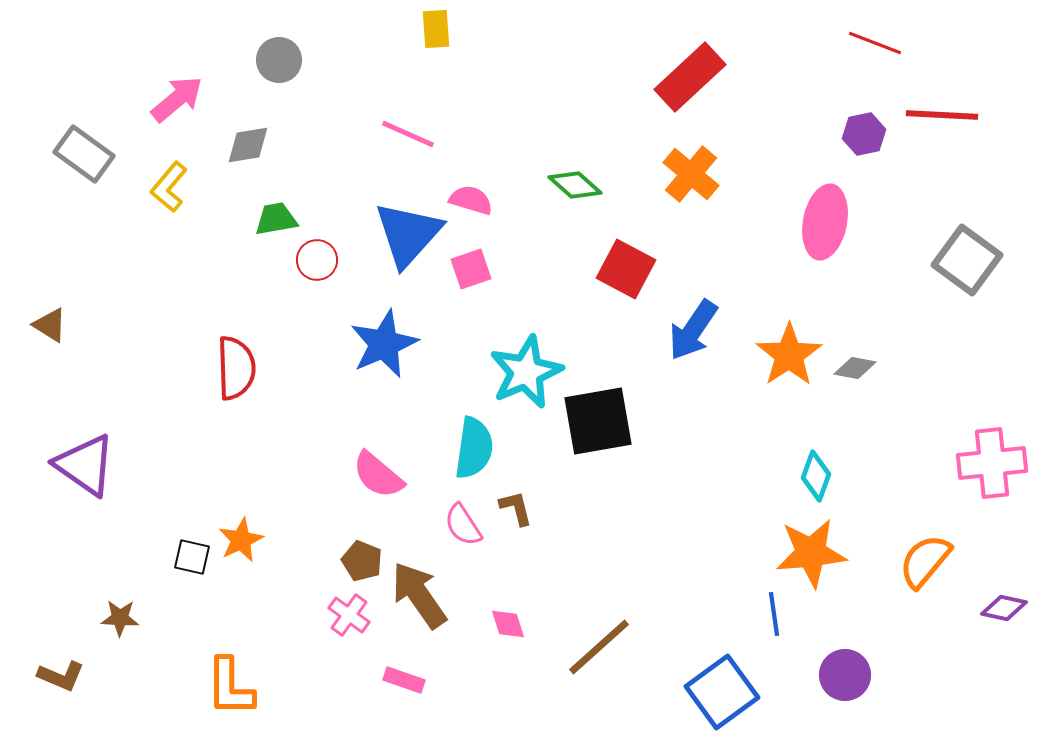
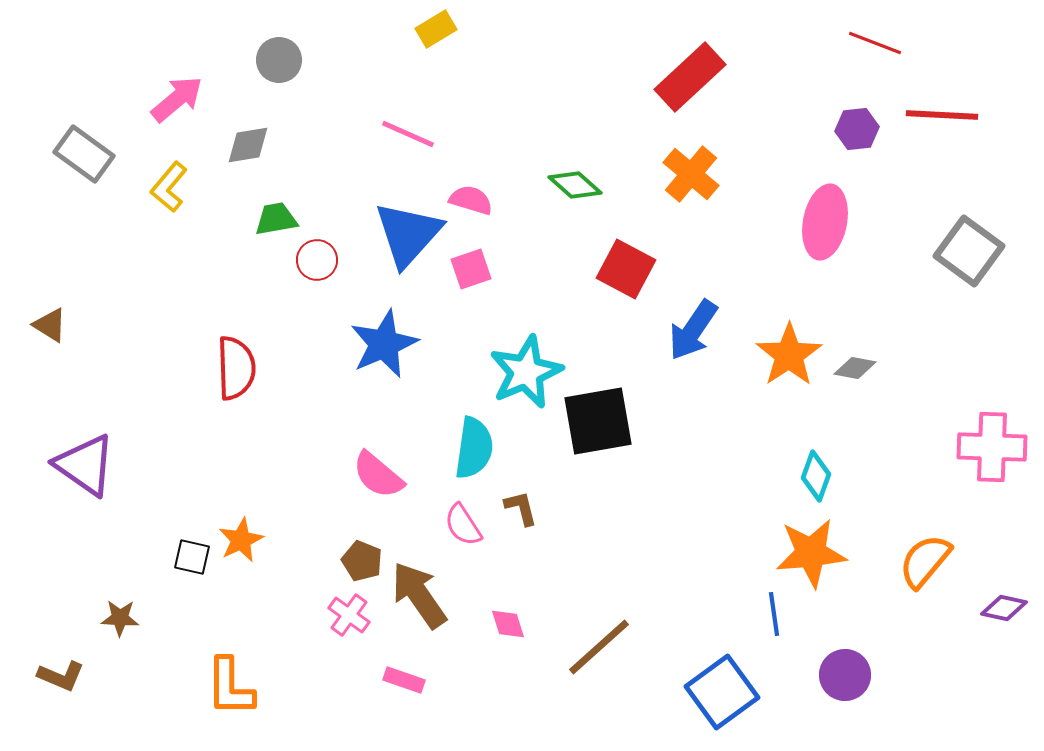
yellow rectangle at (436, 29): rotated 63 degrees clockwise
purple hexagon at (864, 134): moved 7 px left, 5 px up; rotated 6 degrees clockwise
gray square at (967, 260): moved 2 px right, 9 px up
pink cross at (992, 463): moved 16 px up; rotated 8 degrees clockwise
brown L-shape at (516, 508): moved 5 px right
